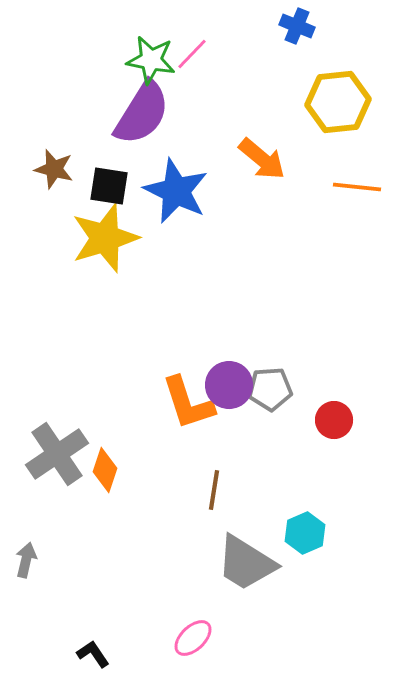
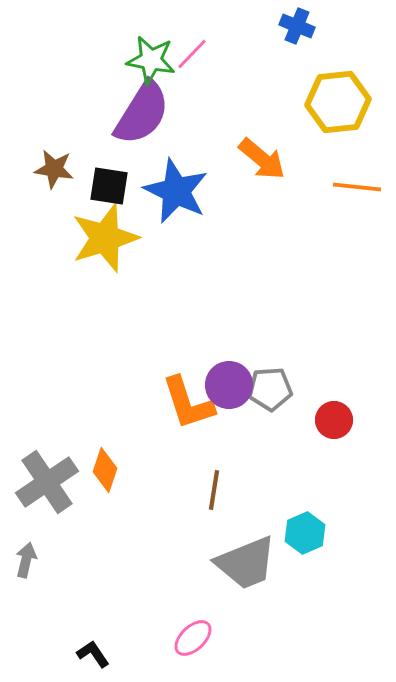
brown star: rotated 6 degrees counterclockwise
gray cross: moved 10 px left, 28 px down
gray trapezoid: rotated 54 degrees counterclockwise
